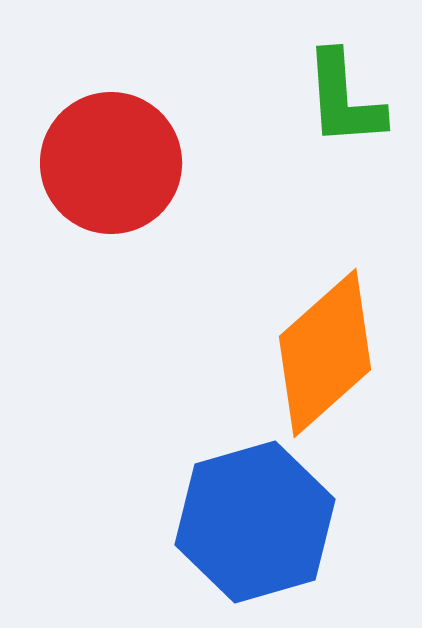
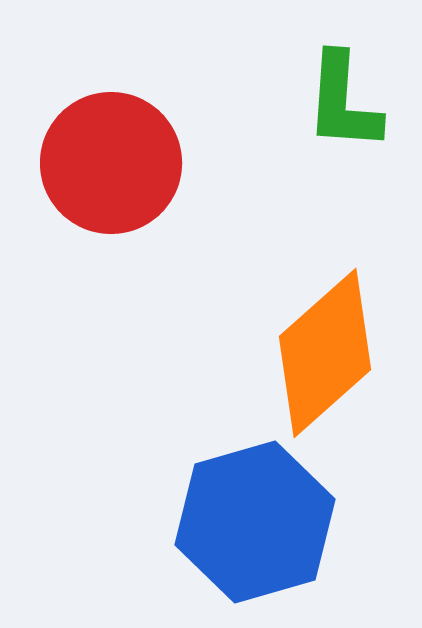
green L-shape: moved 1 px left, 3 px down; rotated 8 degrees clockwise
